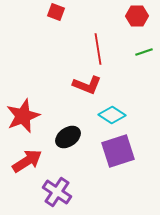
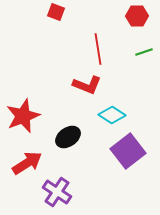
purple square: moved 10 px right; rotated 20 degrees counterclockwise
red arrow: moved 2 px down
